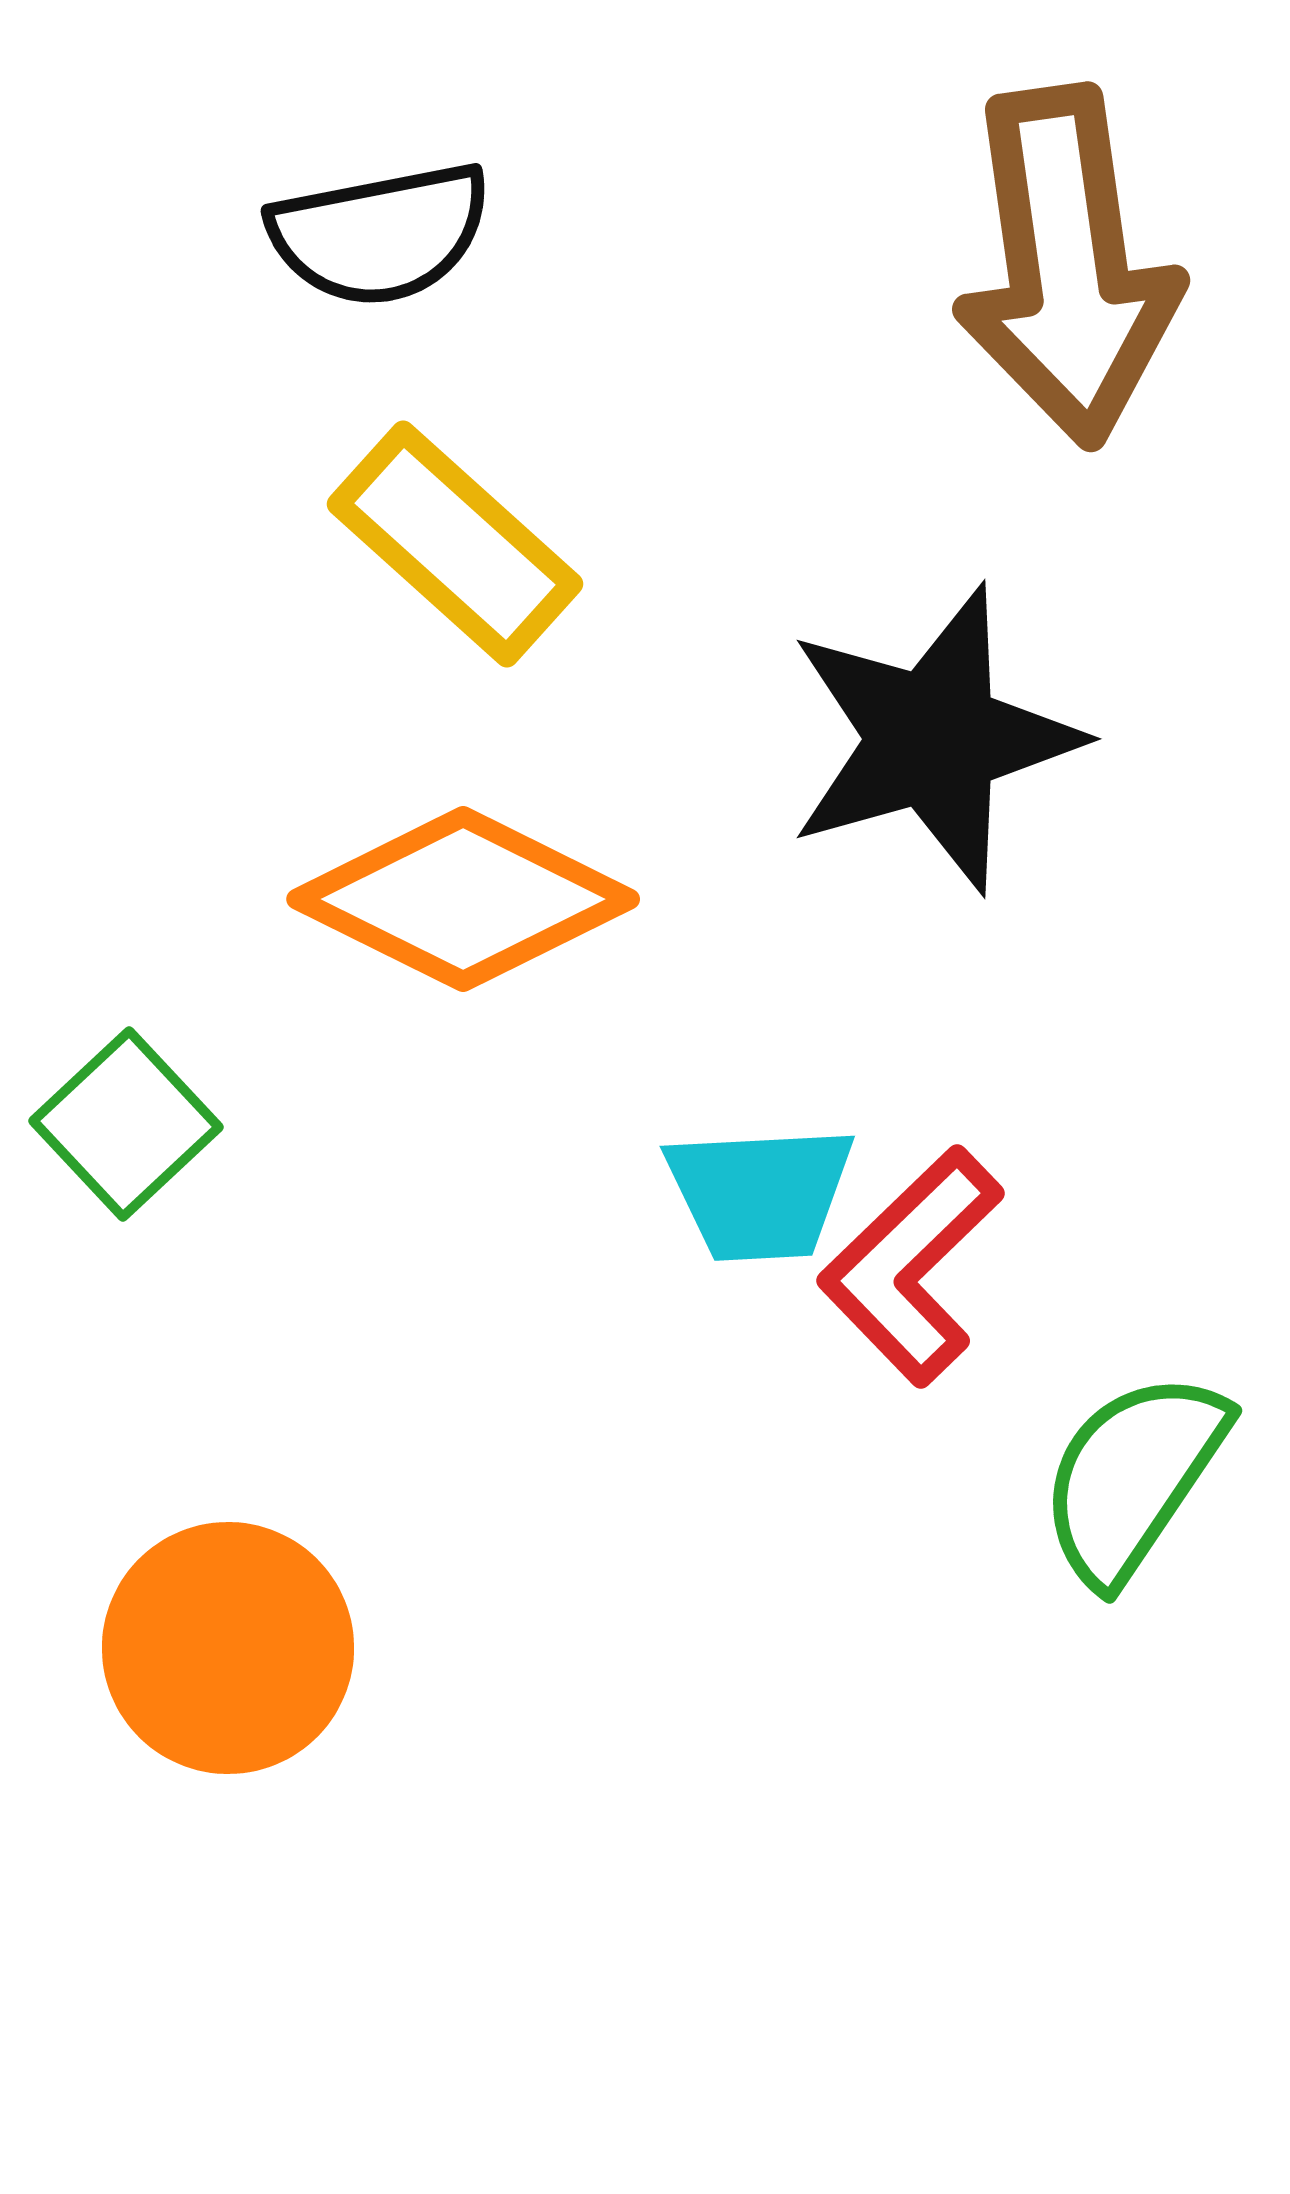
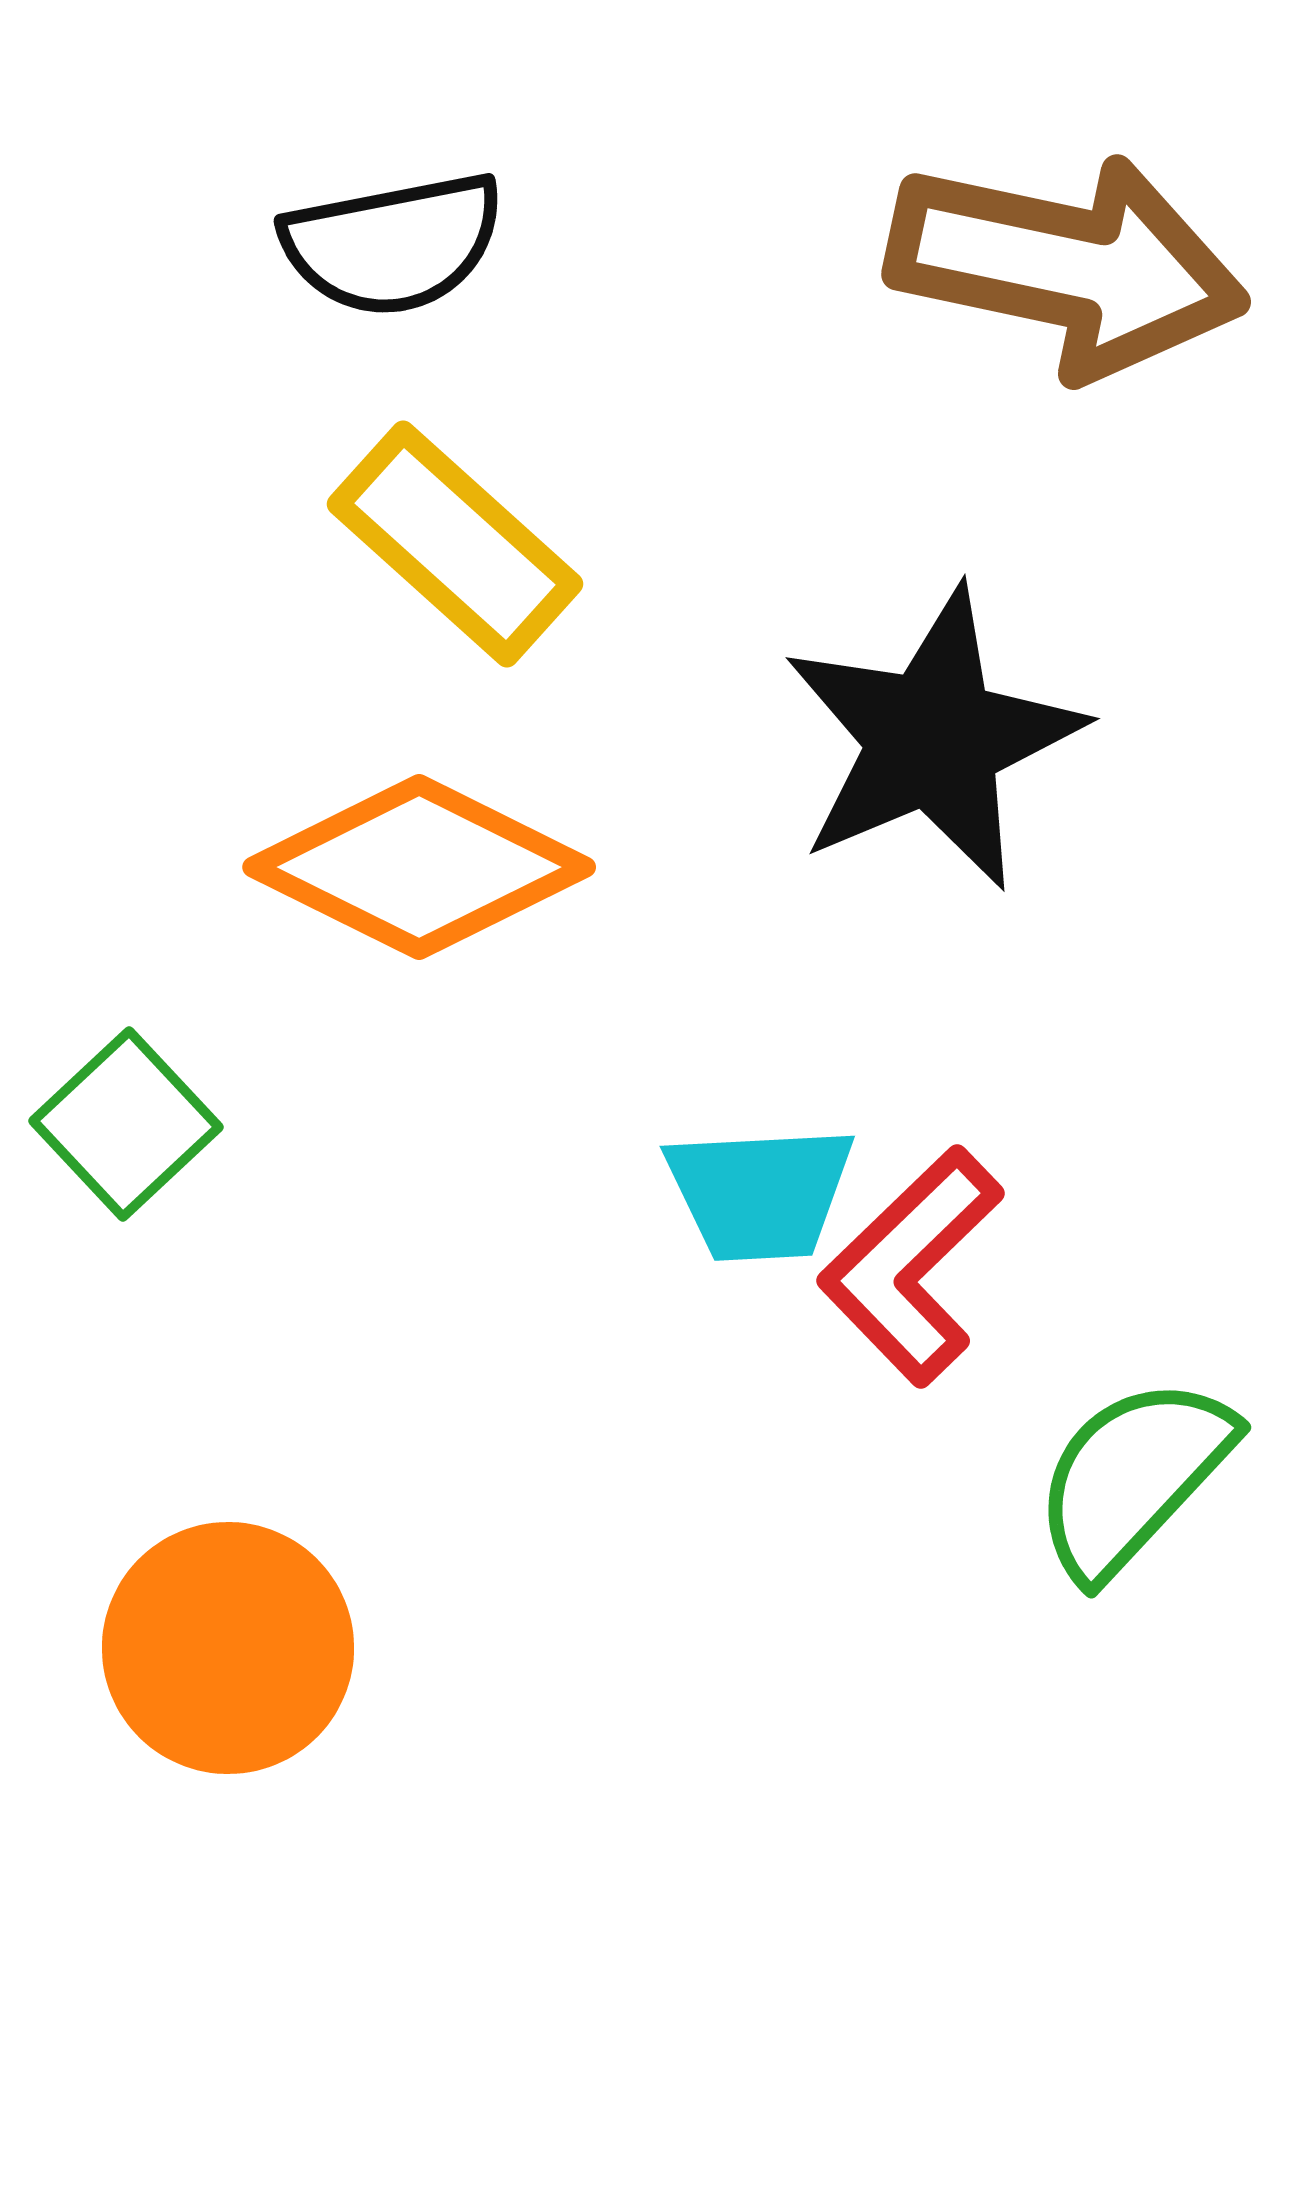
black semicircle: moved 13 px right, 10 px down
brown arrow: rotated 70 degrees counterclockwise
black star: rotated 7 degrees counterclockwise
orange diamond: moved 44 px left, 32 px up
green semicircle: rotated 9 degrees clockwise
